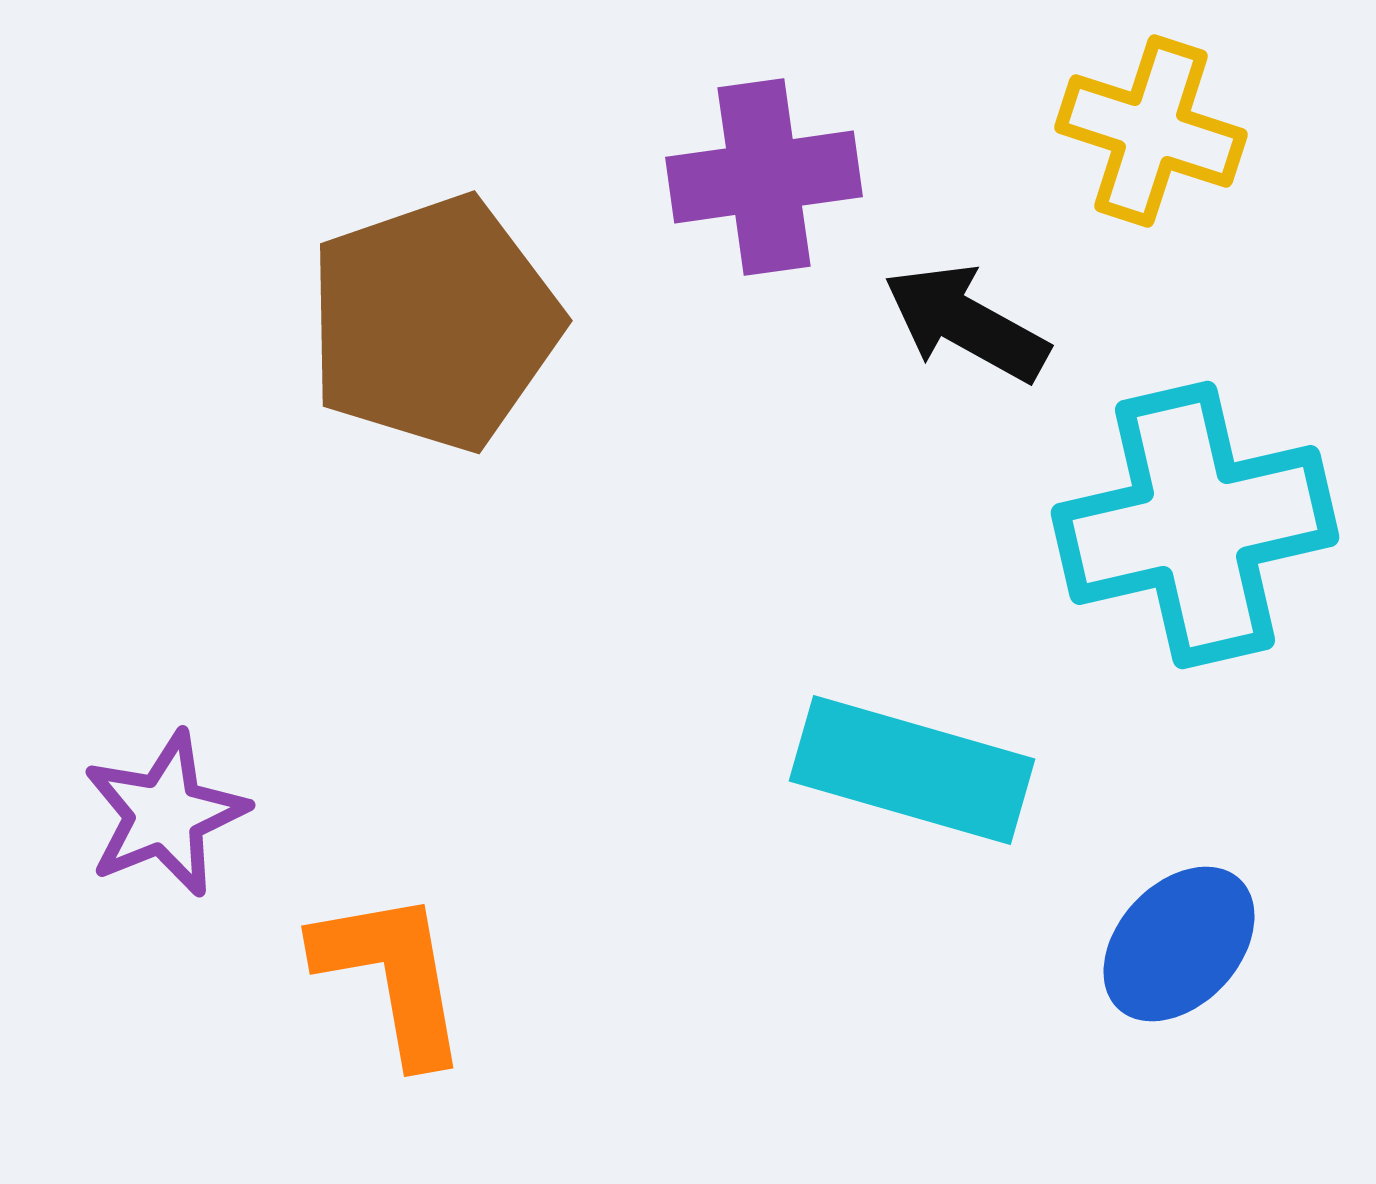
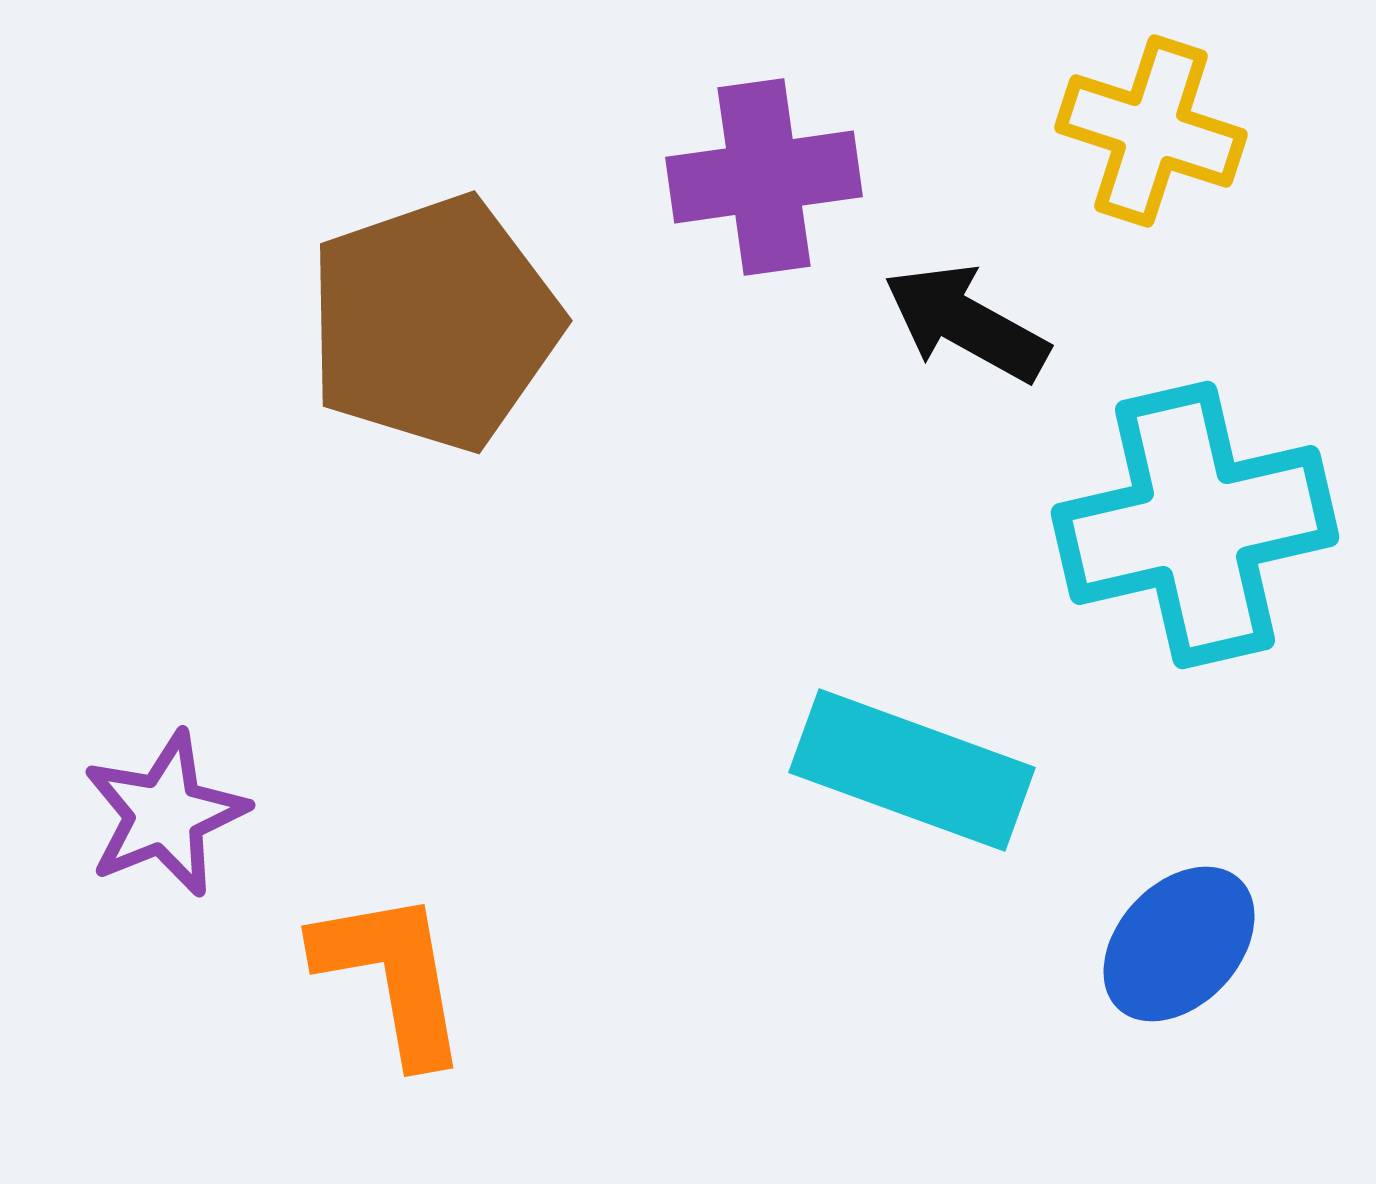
cyan rectangle: rotated 4 degrees clockwise
